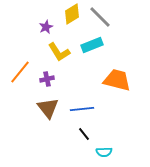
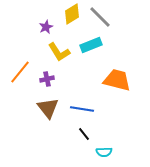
cyan rectangle: moved 1 px left
blue line: rotated 15 degrees clockwise
